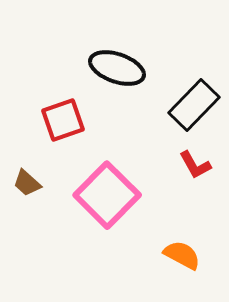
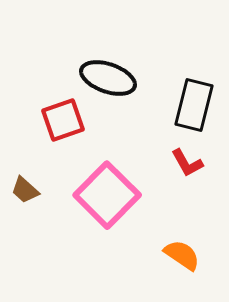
black ellipse: moved 9 px left, 10 px down
black rectangle: rotated 30 degrees counterclockwise
red L-shape: moved 8 px left, 2 px up
brown trapezoid: moved 2 px left, 7 px down
orange semicircle: rotated 6 degrees clockwise
